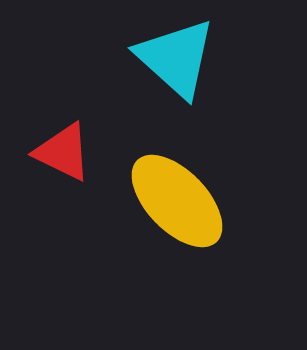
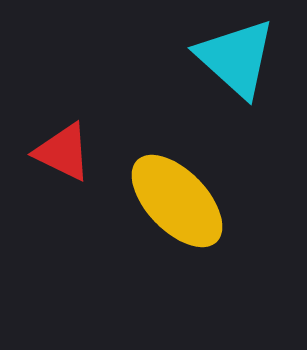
cyan triangle: moved 60 px right
